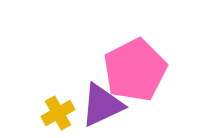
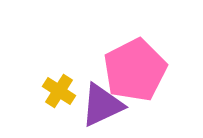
yellow cross: moved 1 px right, 22 px up; rotated 28 degrees counterclockwise
